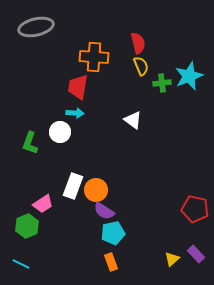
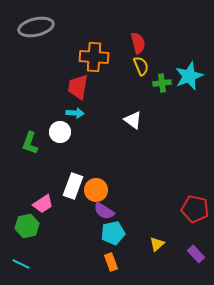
green hexagon: rotated 10 degrees clockwise
yellow triangle: moved 15 px left, 15 px up
